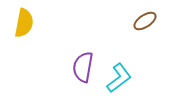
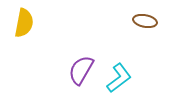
brown ellipse: rotated 45 degrees clockwise
purple semicircle: moved 2 px left, 3 px down; rotated 20 degrees clockwise
